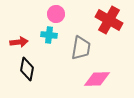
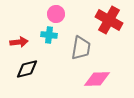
black diamond: rotated 65 degrees clockwise
